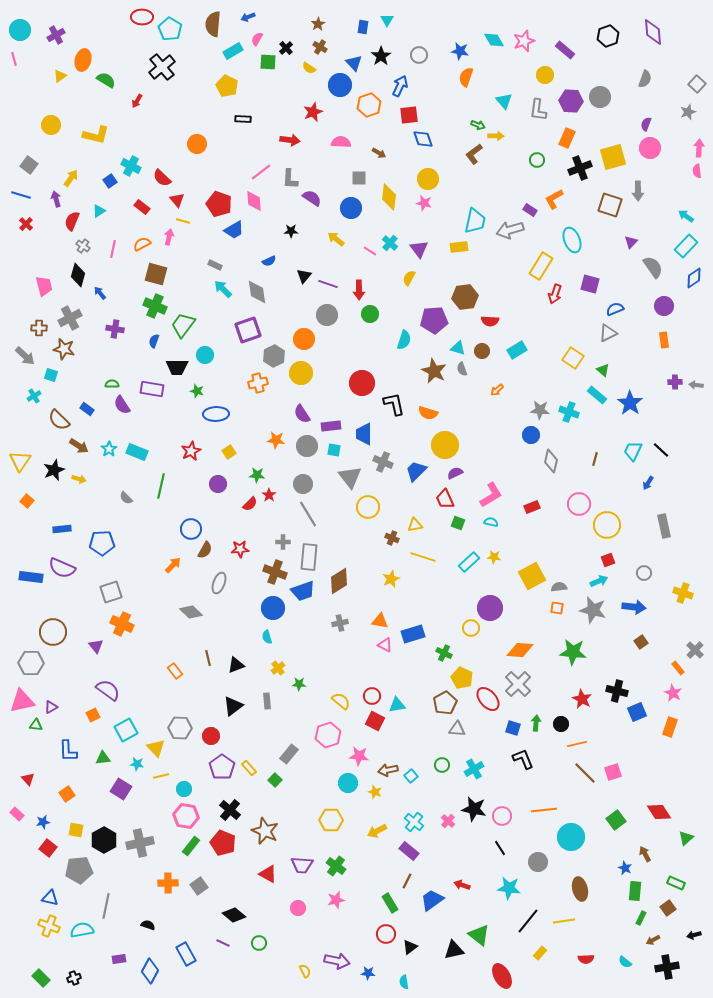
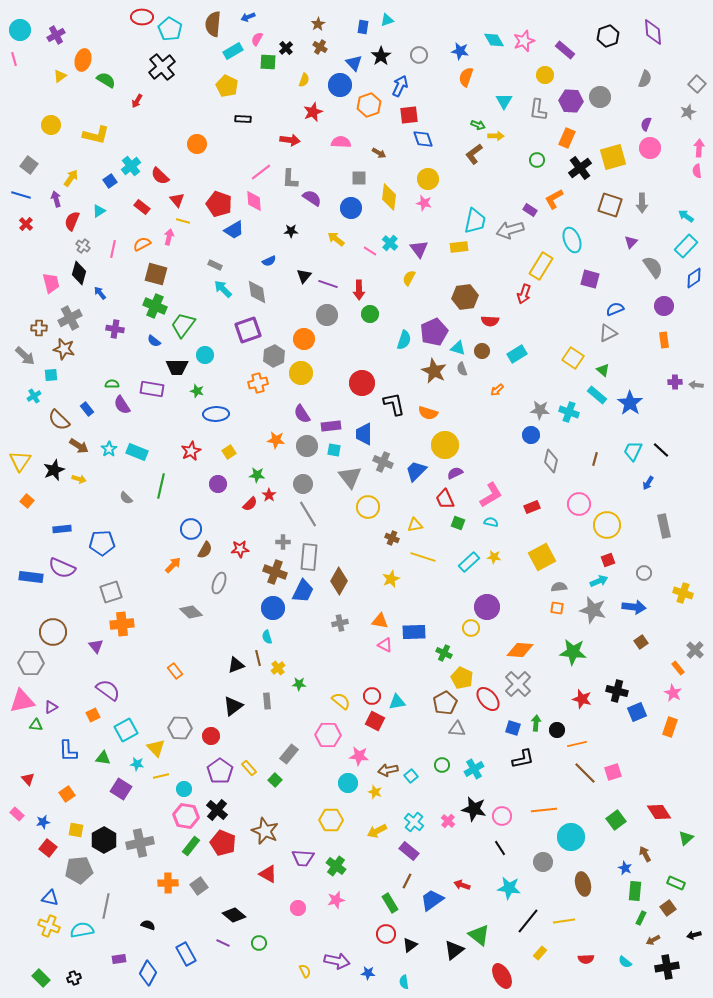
cyan triangle at (387, 20): rotated 40 degrees clockwise
yellow semicircle at (309, 68): moved 5 px left, 12 px down; rotated 104 degrees counterclockwise
cyan triangle at (504, 101): rotated 12 degrees clockwise
cyan cross at (131, 166): rotated 24 degrees clockwise
black cross at (580, 168): rotated 15 degrees counterclockwise
red semicircle at (162, 178): moved 2 px left, 2 px up
gray arrow at (638, 191): moved 4 px right, 12 px down
black diamond at (78, 275): moved 1 px right, 2 px up
purple square at (590, 284): moved 5 px up
pink trapezoid at (44, 286): moved 7 px right, 3 px up
red arrow at (555, 294): moved 31 px left
purple pentagon at (434, 320): moved 12 px down; rotated 20 degrees counterclockwise
blue semicircle at (154, 341): rotated 72 degrees counterclockwise
cyan rectangle at (517, 350): moved 4 px down
cyan square at (51, 375): rotated 24 degrees counterclockwise
blue rectangle at (87, 409): rotated 16 degrees clockwise
yellow square at (532, 576): moved 10 px right, 19 px up
brown diamond at (339, 581): rotated 28 degrees counterclockwise
blue trapezoid at (303, 591): rotated 45 degrees counterclockwise
purple circle at (490, 608): moved 3 px left, 1 px up
orange cross at (122, 624): rotated 30 degrees counterclockwise
blue rectangle at (413, 634): moved 1 px right, 2 px up; rotated 15 degrees clockwise
brown line at (208, 658): moved 50 px right
red star at (582, 699): rotated 12 degrees counterclockwise
cyan triangle at (397, 705): moved 3 px up
black circle at (561, 724): moved 4 px left, 6 px down
pink hexagon at (328, 735): rotated 20 degrees clockwise
green triangle at (103, 758): rotated 14 degrees clockwise
black L-shape at (523, 759): rotated 100 degrees clockwise
purple pentagon at (222, 767): moved 2 px left, 4 px down
black cross at (230, 810): moved 13 px left
gray circle at (538, 862): moved 5 px right
purple trapezoid at (302, 865): moved 1 px right, 7 px up
brown ellipse at (580, 889): moved 3 px right, 5 px up
black triangle at (410, 947): moved 2 px up
black triangle at (454, 950): rotated 25 degrees counterclockwise
blue diamond at (150, 971): moved 2 px left, 2 px down
